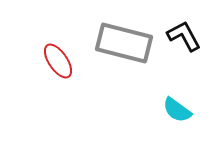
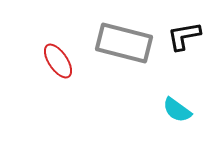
black L-shape: rotated 72 degrees counterclockwise
